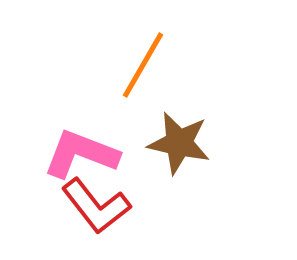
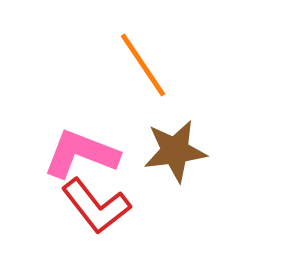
orange line: rotated 64 degrees counterclockwise
brown star: moved 4 px left, 8 px down; rotated 20 degrees counterclockwise
